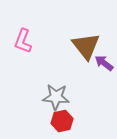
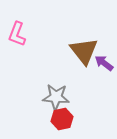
pink L-shape: moved 6 px left, 7 px up
brown triangle: moved 2 px left, 5 px down
red hexagon: moved 2 px up
